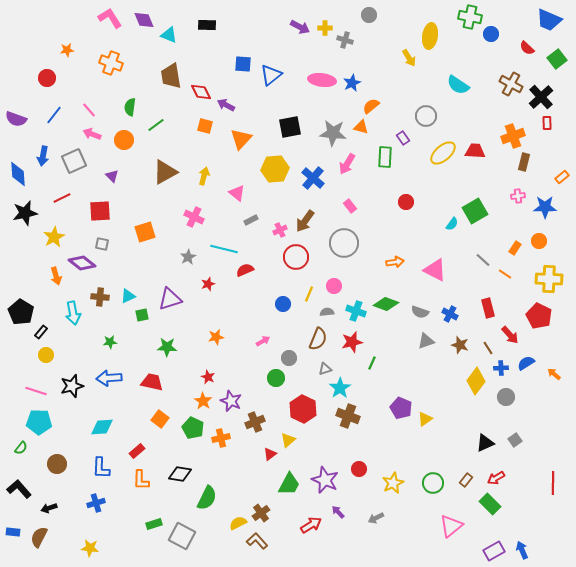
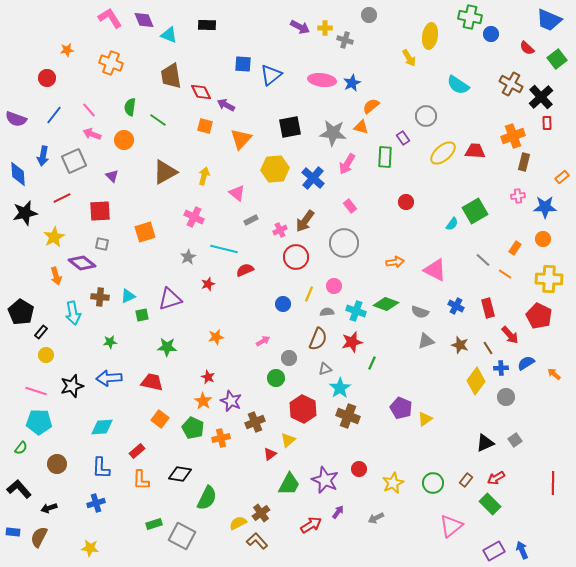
green line at (156, 125): moved 2 px right, 5 px up; rotated 72 degrees clockwise
orange circle at (539, 241): moved 4 px right, 2 px up
blue cross at (450, 314): moved 6 px right, 8 px up
purple arrow at (338, 512): rotated 80 degrees clockwise
